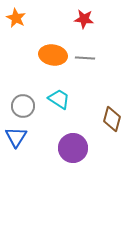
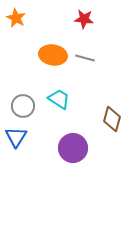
gray line: rotated 12 degrees clockwise
